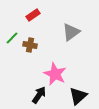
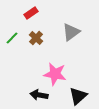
red rectangle: moved 2 px left, 2 px up
brown cross: moved 6 px right, 7 px up; rotated 32 degrees clockwise
pink star: rotated 15 degrees counterclockwise
black arrow: rotated 114 degrees counterclockwise
